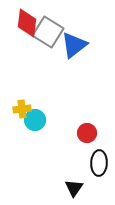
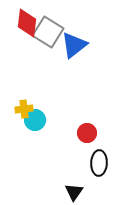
yellow cross: moved 2 px right
black triangle: moved 4 px down
